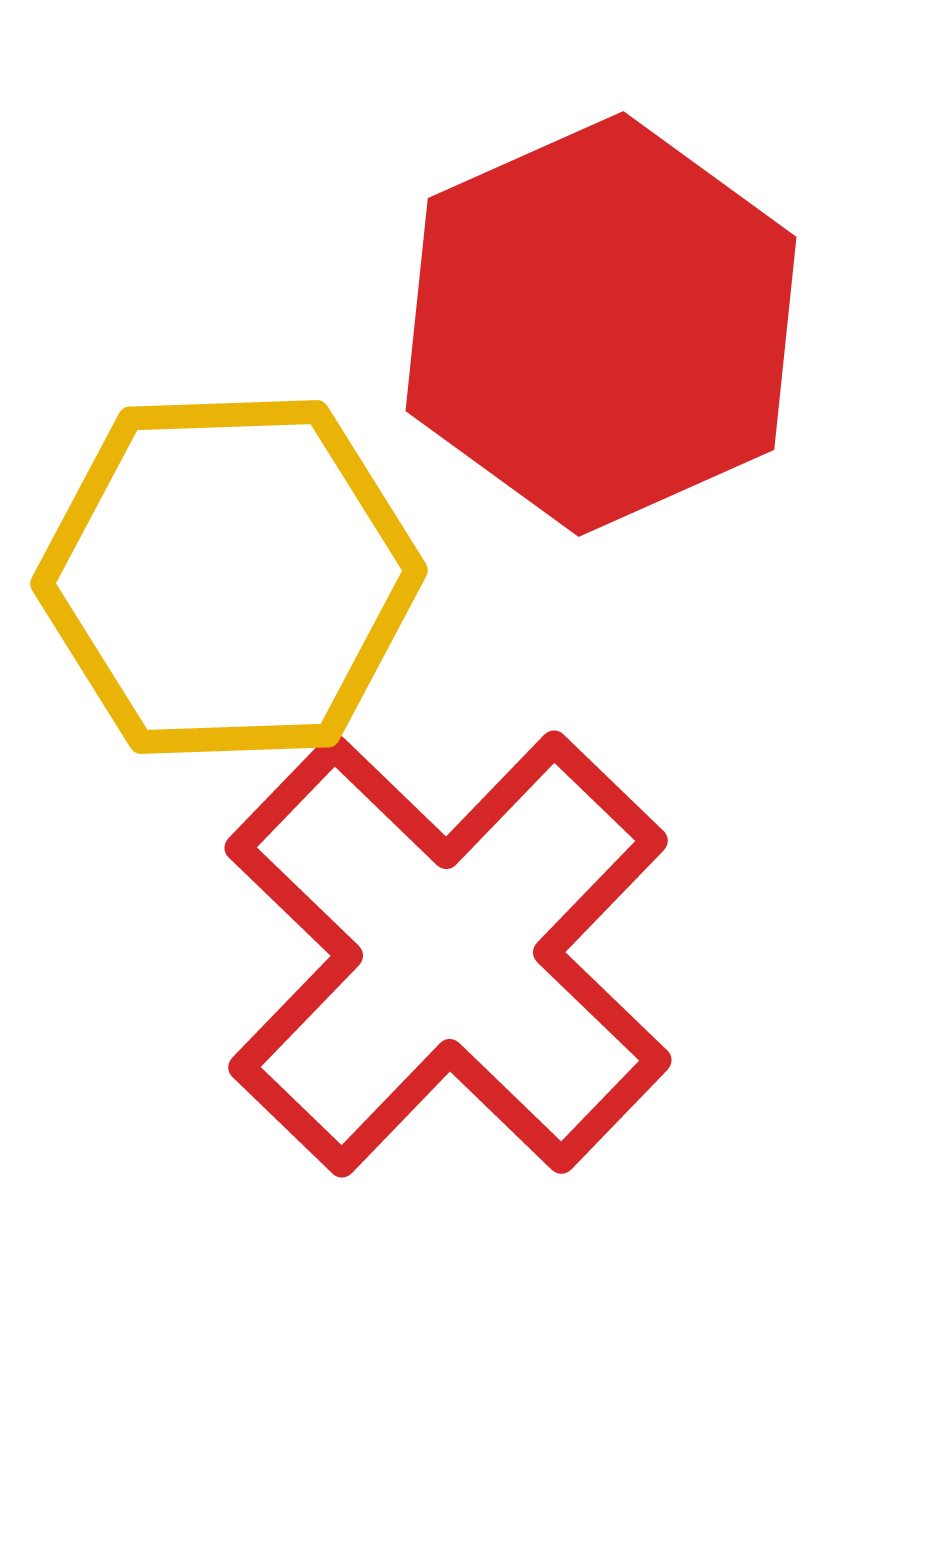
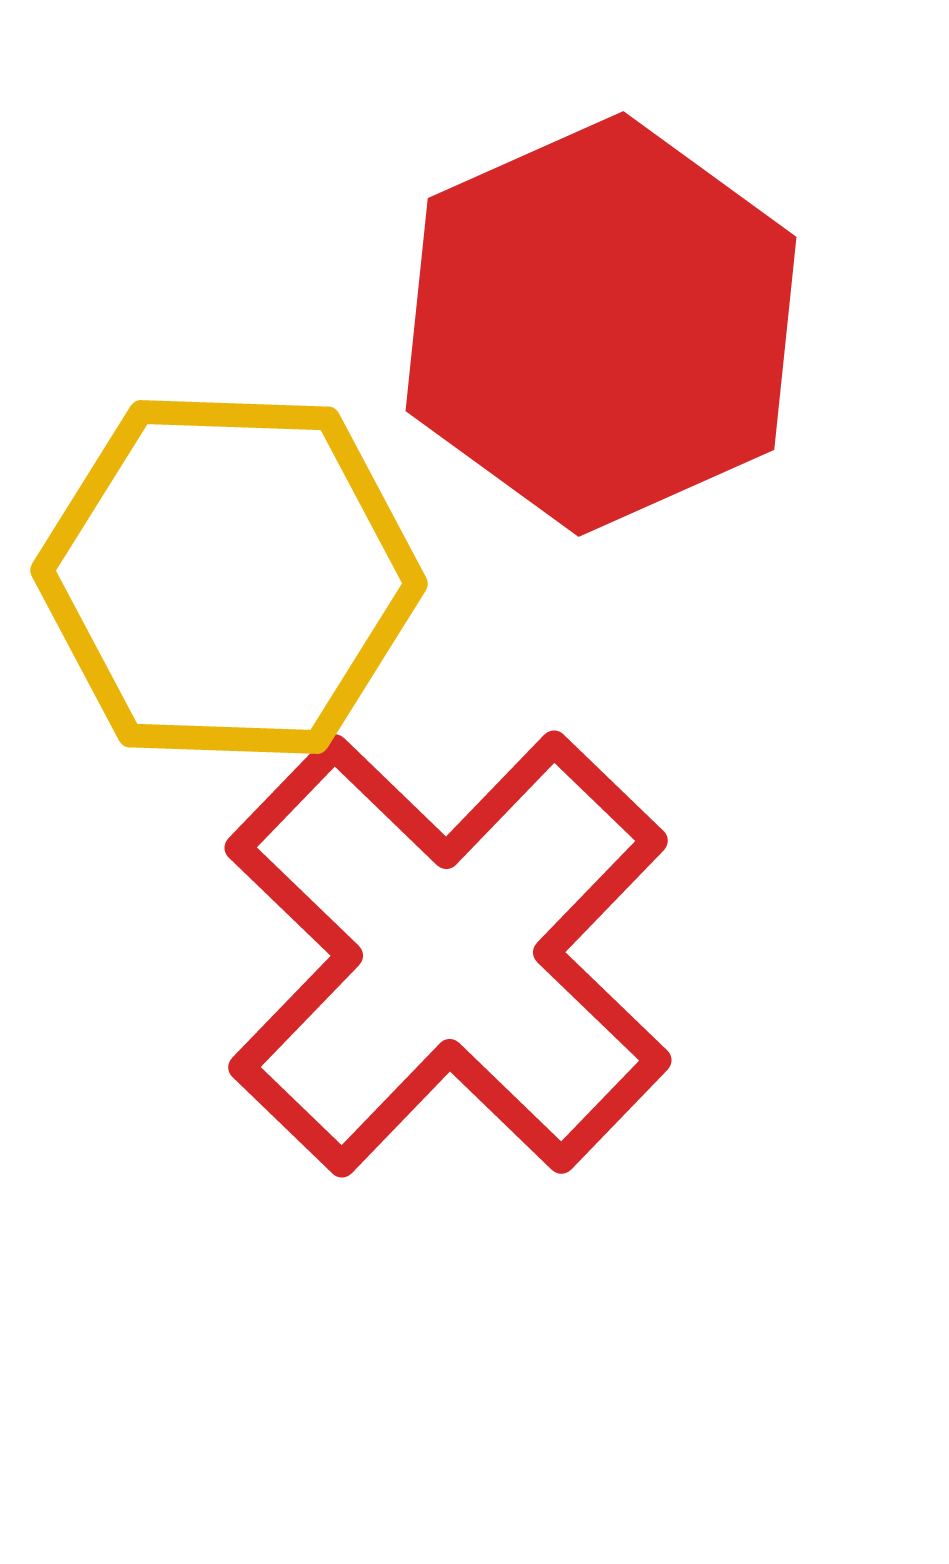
yellow hexagon: rotated 4 degrees clockwise
